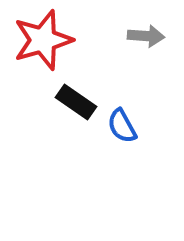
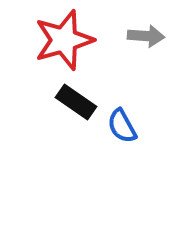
red star: moved 21 px right
